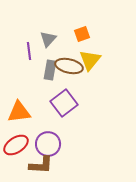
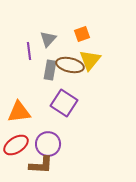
brown ellipse: moved 1 px right, 1 px up
purple square: rotated 20 degrees counterclockwise
